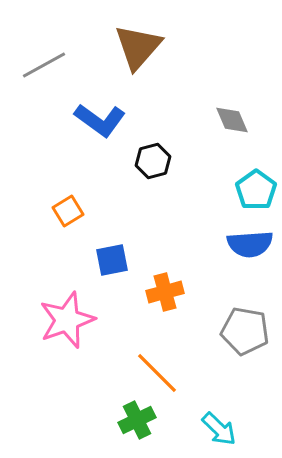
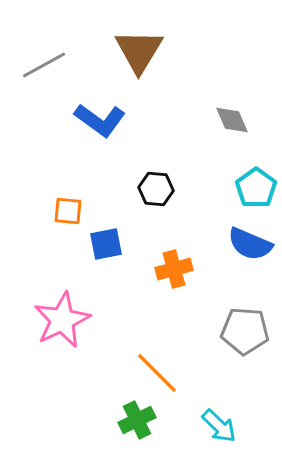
brown triangle: moved 1 px right, 4 px down; rotated 10 degrees counterclockwise
black hexagon: moved 3 px right, 28 px down; rotated 20 degrees clockwise
cyan pentagon: moved 2 px up
orange square: rotated 36 degrees clockwise
blue semicircle: rotated 27 degrees clockwise
blue square: moved 6 px left, 16 px up
orange cross: moved 9 px right, 23 px up
pink star: moved 5 px left; rotated 6 degrees counterclockwise
gray pentagon: rotated 6 degrees counterclockwise
cyan arrow: moved 3 px up
